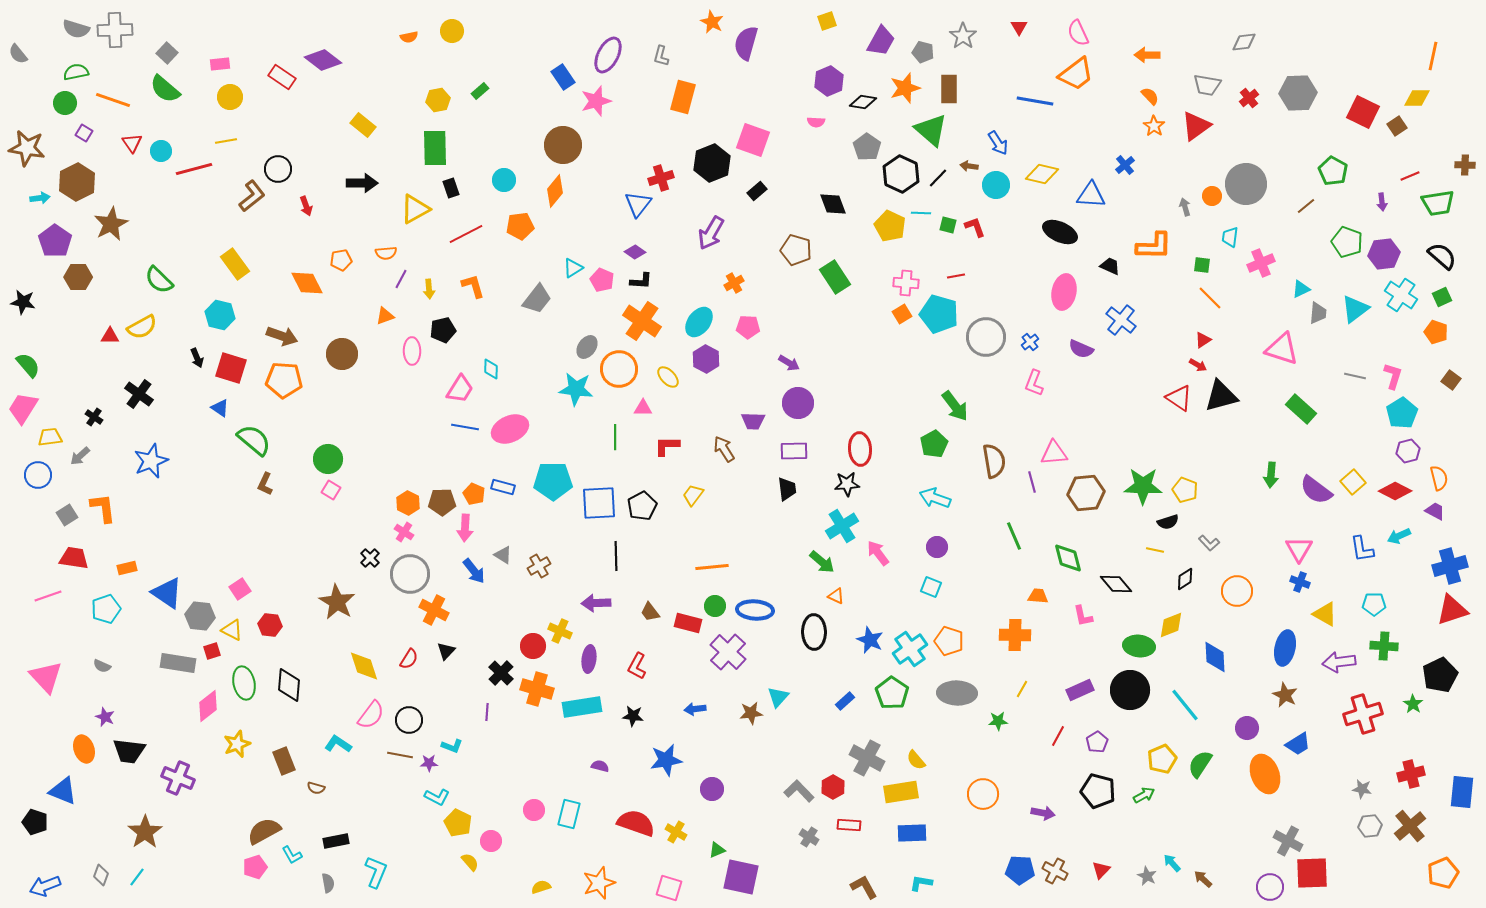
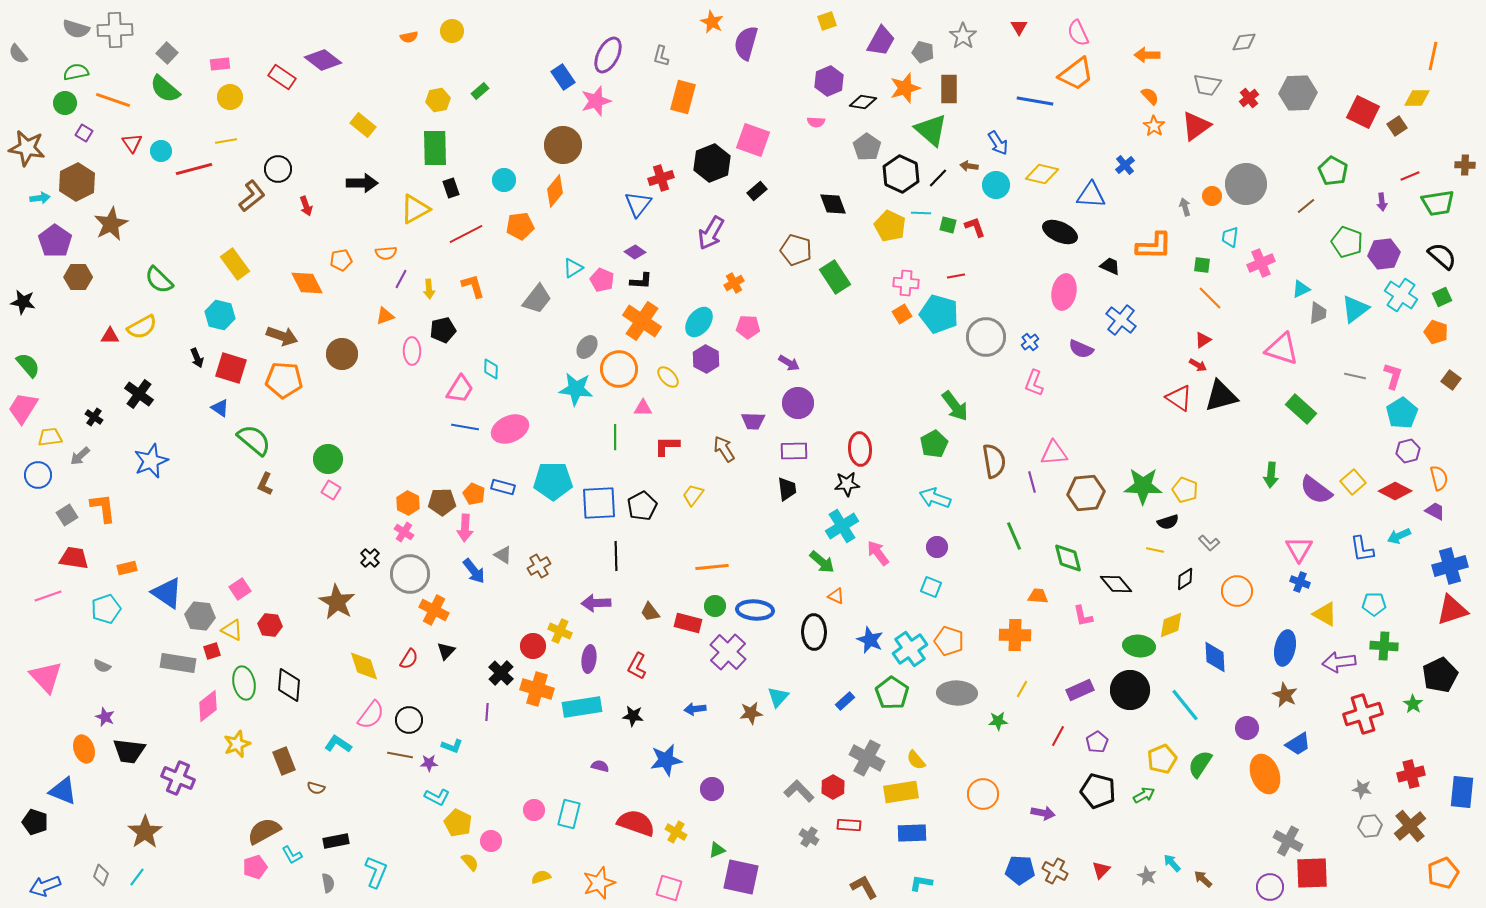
yellow semicircle at (541, 887): moved 10 px up
